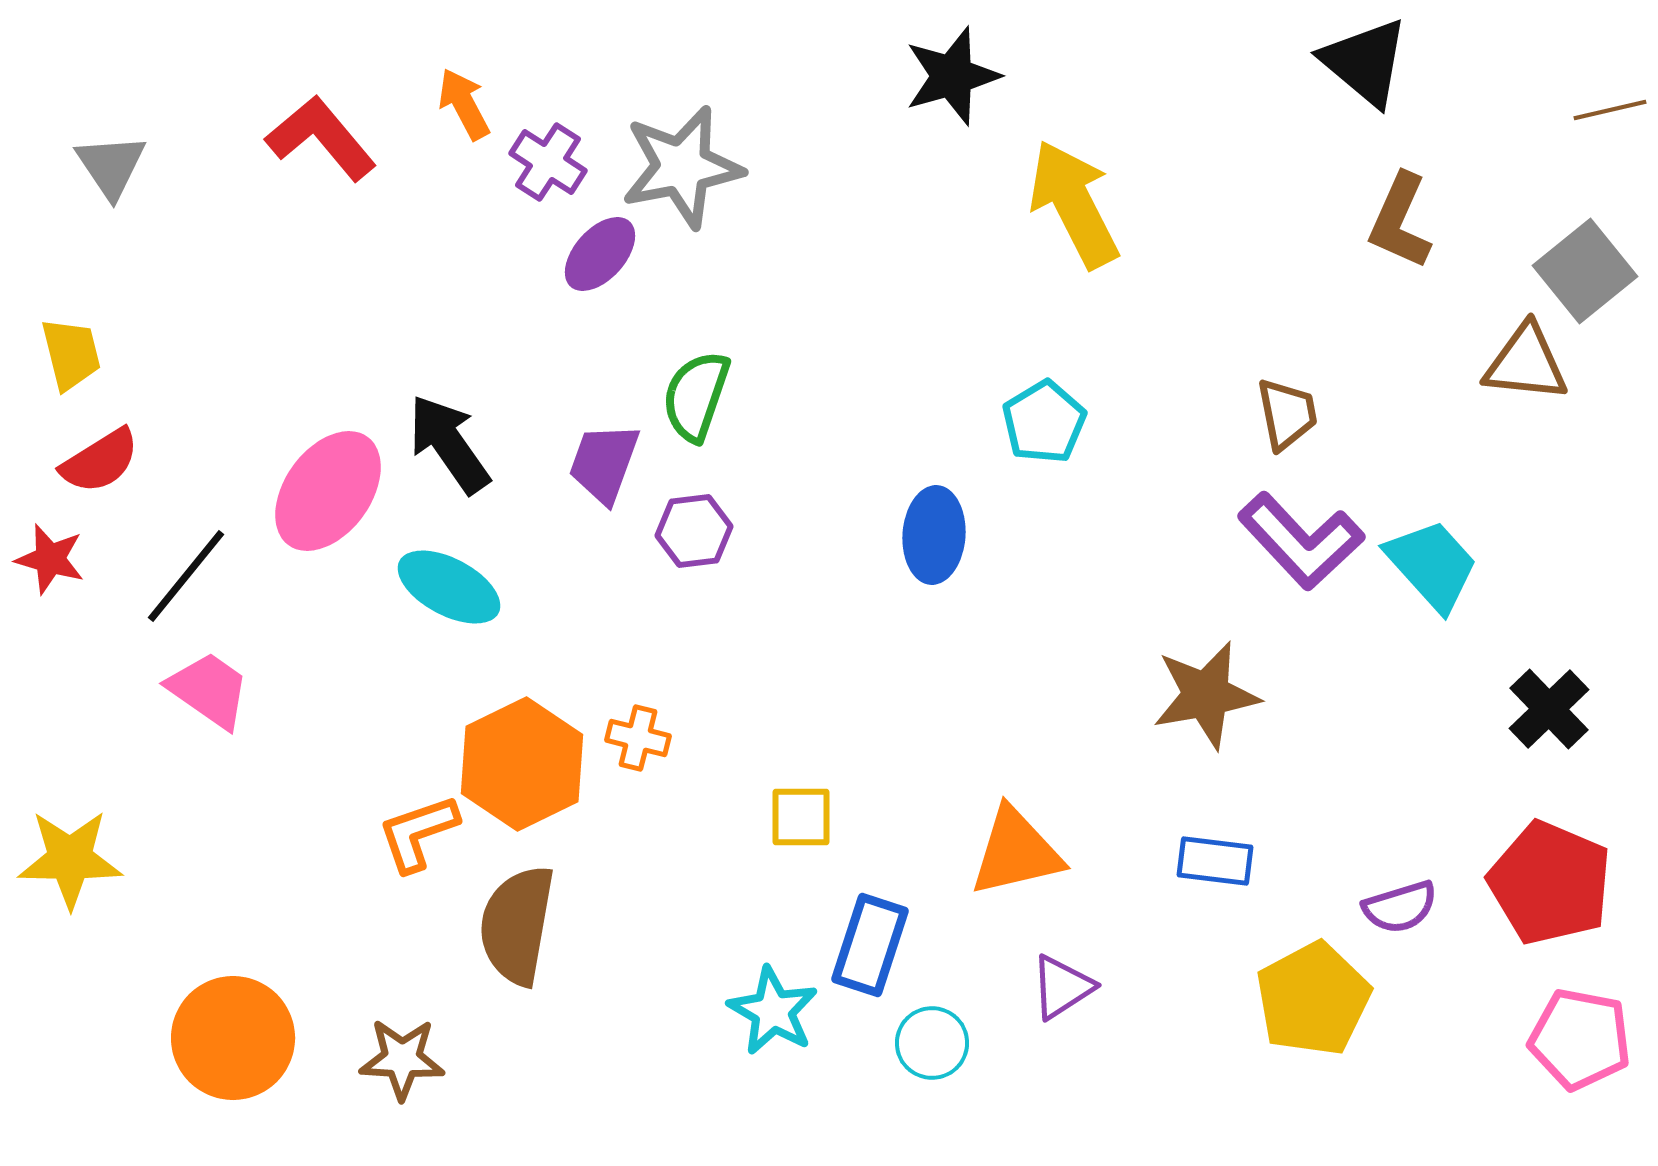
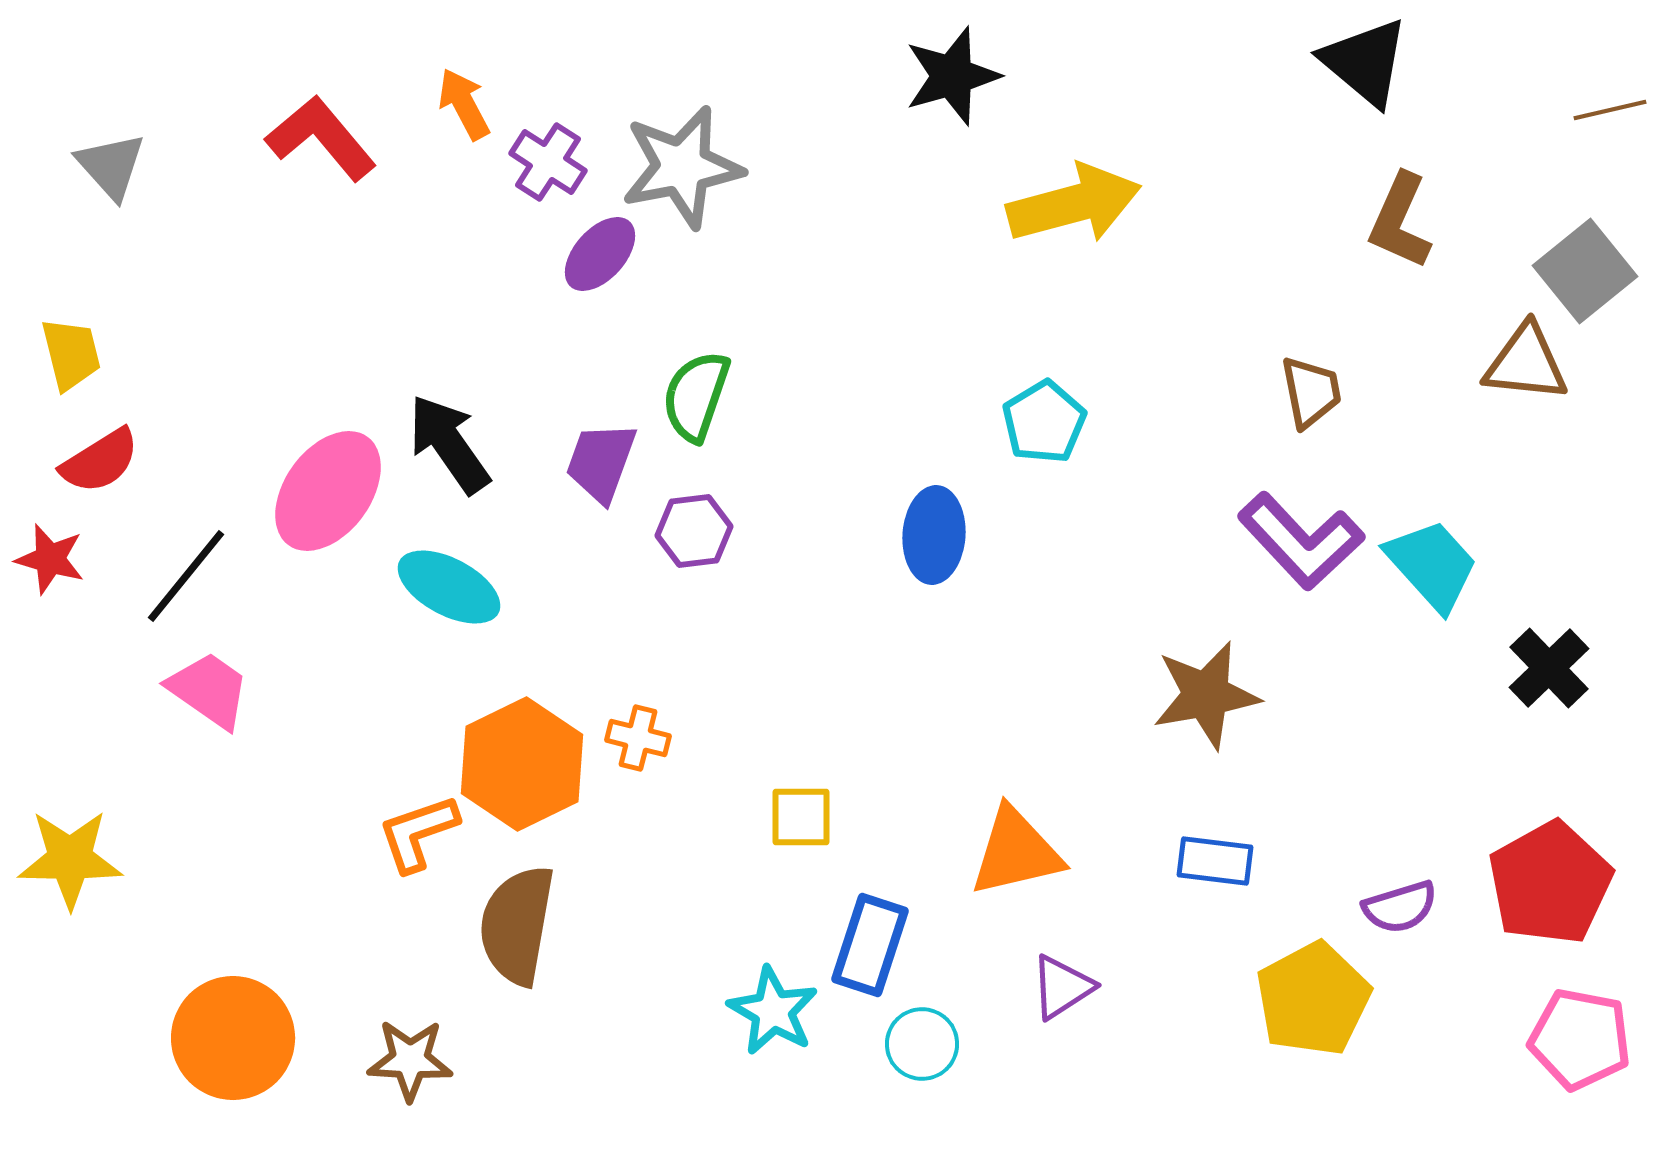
gray triangle at (111, 166): rotated 8 degrees counterclockwise
yellow arrow at (1074, 204): rotated 102 degrees clockwise
brown trapezoid at (1287, 414): moved 24 px right, 22 px up
purple trapezoid at (604, 463): moved 3 px left, 1 px up
black cross at (1549, 709): moved 41 px up
red pentagon at (1550, 883): rotated 20 degrees clockwise
cyan circle at (932, 1043): moved 10 px left, 1 px down
brown star at (402, 1059): moved 8 px right, 1 px down
